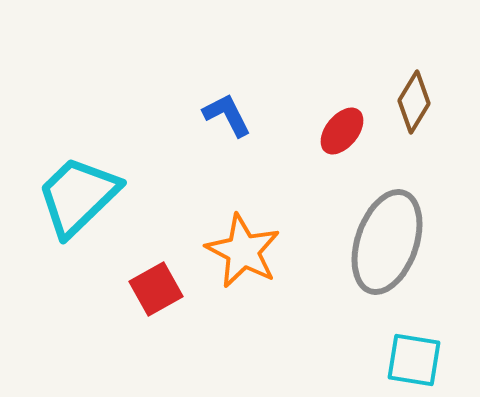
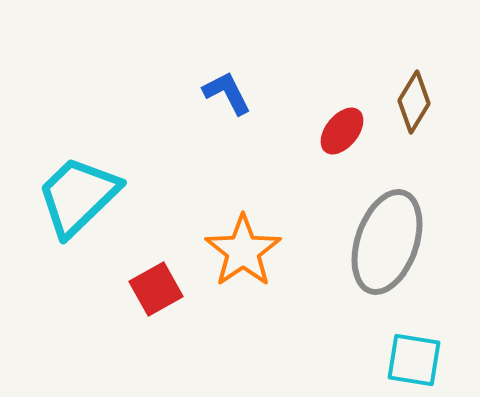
blue L-shape: moved 22 px up
orange star: rotated 10 degrees clockwise
